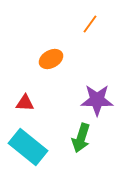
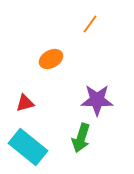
red triangle: rotated 18 degrees counterclockwise
